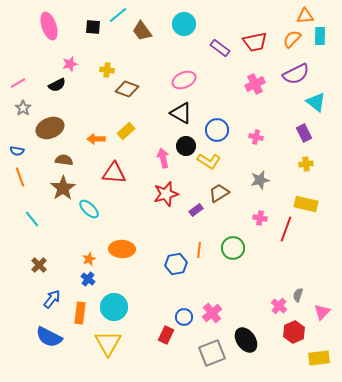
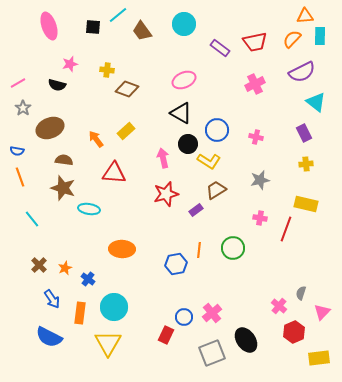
purple semicircle at (296, 74): moved 6 px right, 2 px up
black semicircle at (57, 85): rotated 42 degrees clockwise
orange arrow at (96, 139): rotated 54 degrees clockwise
black circle at (186, 146): moved 2 px right, 2 px up
brown star at (63, 188): rotated 20 degrees counterclockwise
brown trapezoid at (219, 193): moved 3 px left, 3 px up
cyan ellipse at (89, 209): rotated 35 degrees counterclockwise
orange star at (89, 259): moved 24 px left, 9 px down
gray semicircle at (298, 295): moved 3 px right, 2 px up
blue arrow at (52, 299): rotated 108 degrees clockwise
